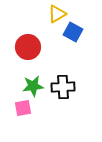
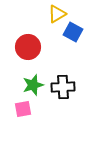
green star: moved 1 px up; rotated 10 degrees counterclockwise
pink square: moved 1 px down
